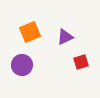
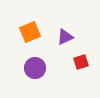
purple circle: moved 13 px right, 3 px down
